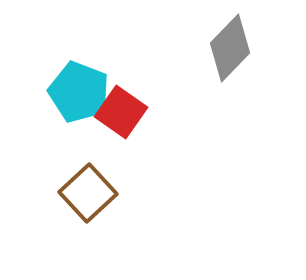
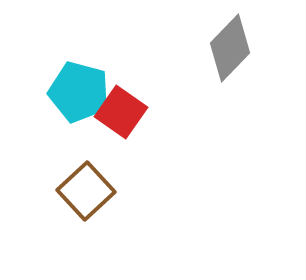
cyan pentagon: rotated 6 degrees counterclockwise
brown square: moved 2 px left, 2 px up
